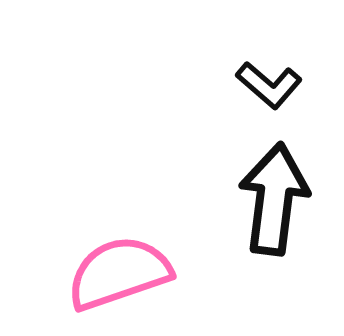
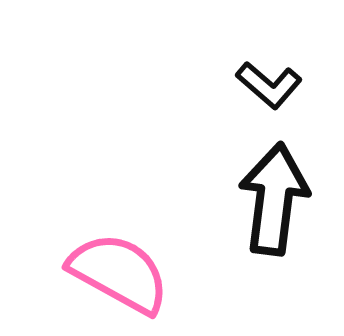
pink semicircle: rotated 48 degrees clockwise
